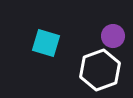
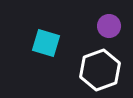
purple circle: moved 4 px left, 10 px up
